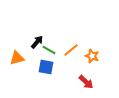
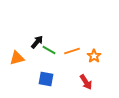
orange line: moved 1 px right, 1 px down; rotated 21 degrees clockwise
orange star: moved 2 px right; rotated 16 degrees clockwise
blue square: moved 12 px down
red arrow: rotated 14 degrees clockwise
